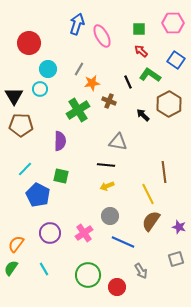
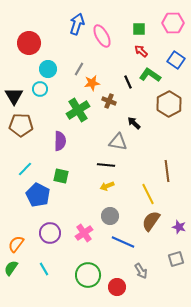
black arrow at (143, 115): moved 9 px left, 8 px down
brown line at (164, 172): moved 3 px right, 1 px up
